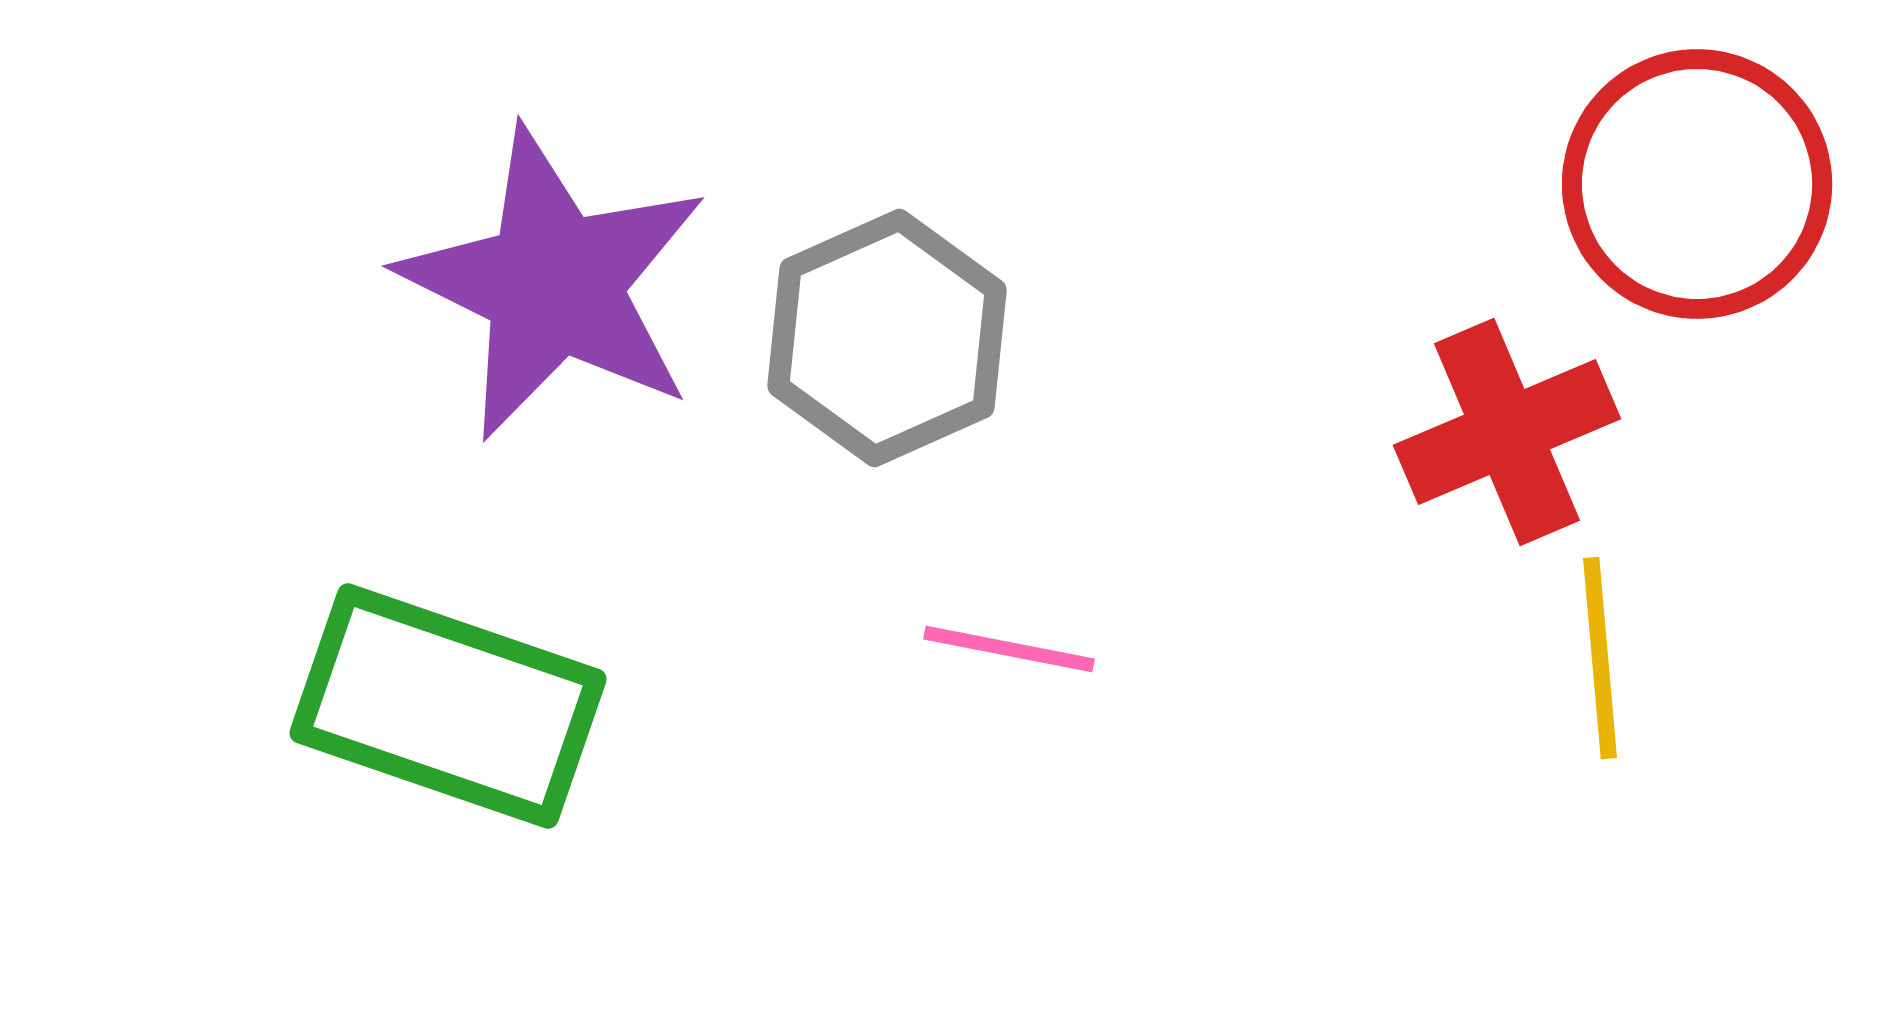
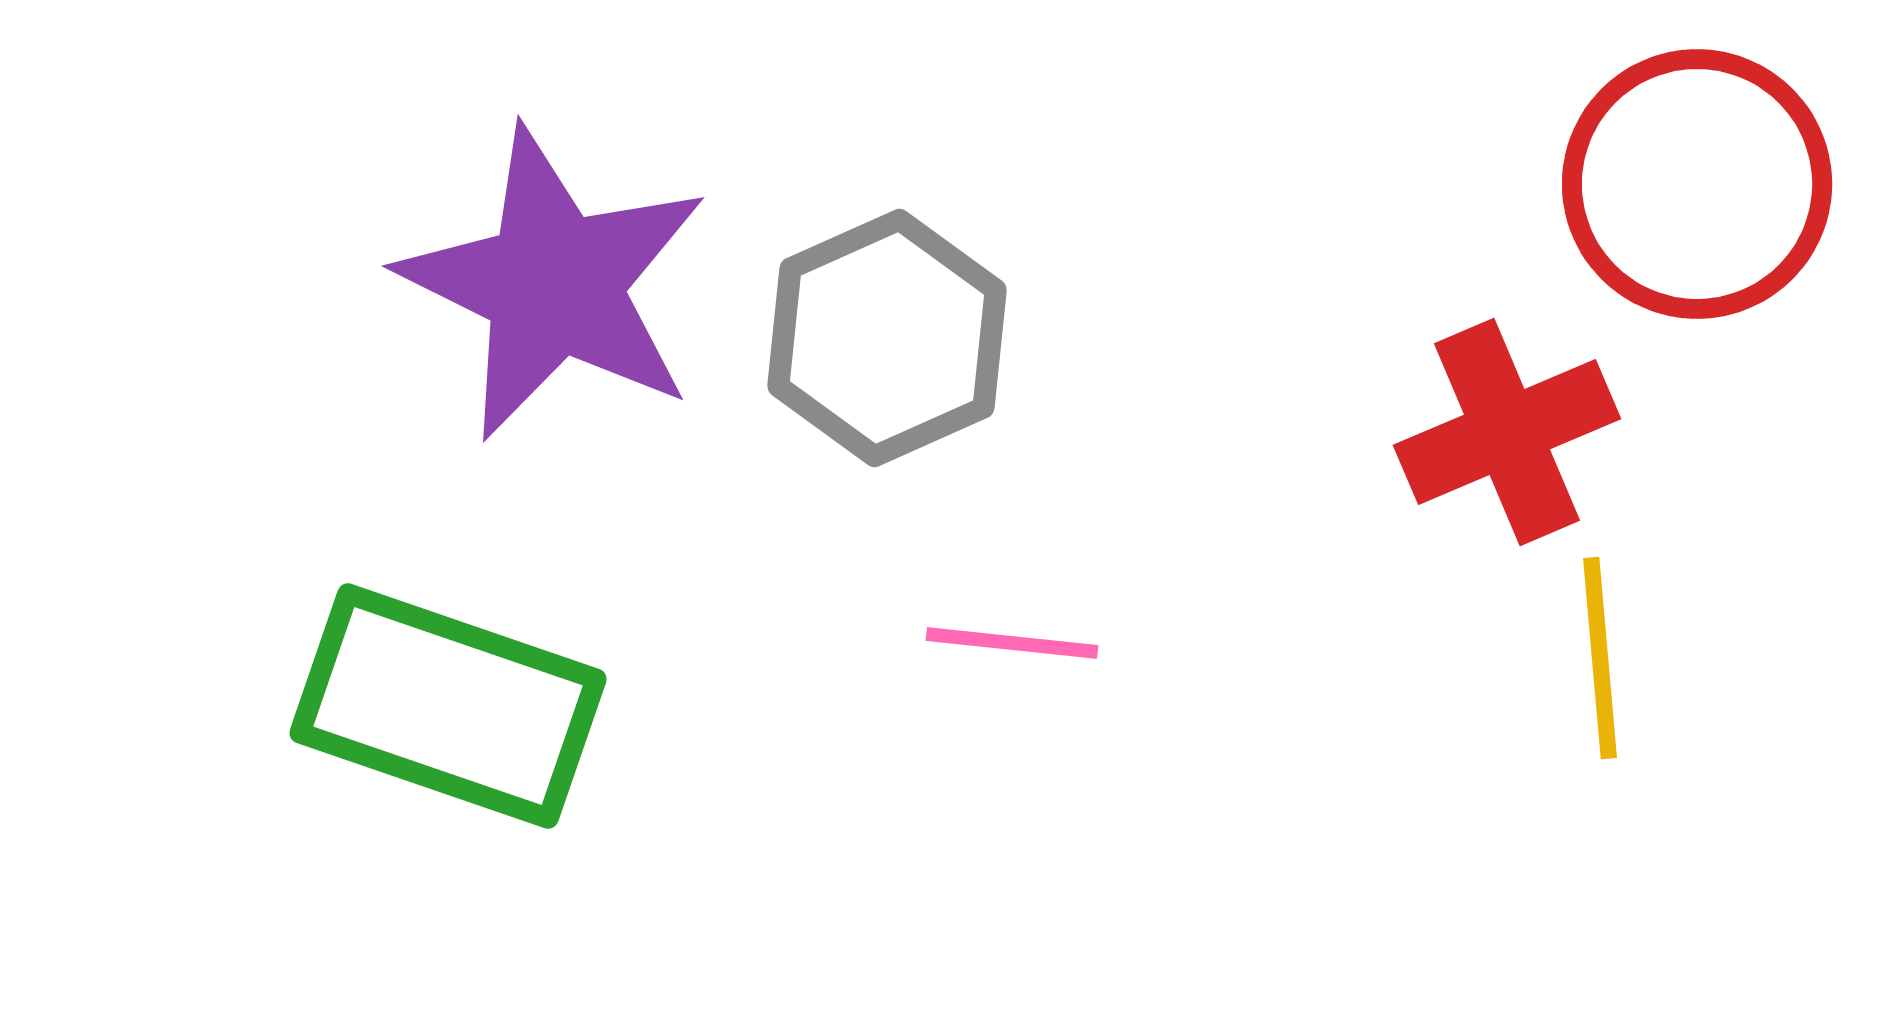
pink line: moved 3 px right, 6 px up; rotated 5 degrees counterclockwise
